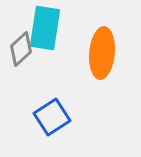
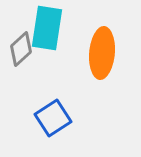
cyan rectangle: moved 2 px right
blue square: moved 1 px right, 1 px down
